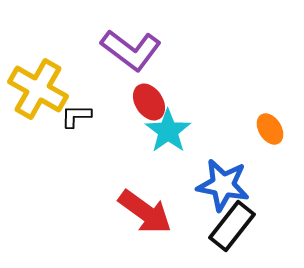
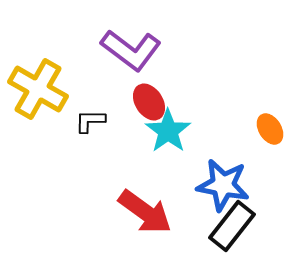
black L-shape: moved 14 px right, 5 px down
